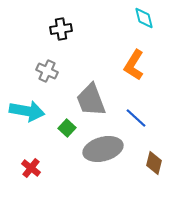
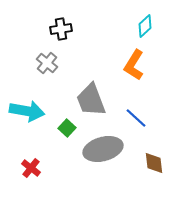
cyan diamond: moved 1 px right, 8 px down; rotated 60 degrees clockwise
gray cross: moved 8 px up; rotated 15 degrees clockwise
brown diamond: rotated 20 degrees counterclockwise
